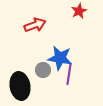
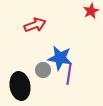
red star: moved 12 px right
